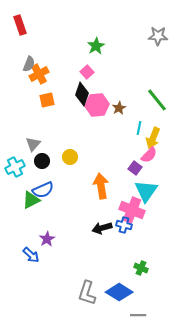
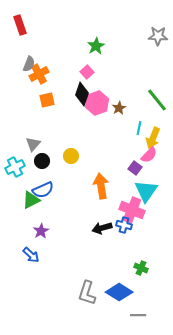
pink hexagon: moved 2 px up; rotated 15 degrees counterclockwise
yellow circle: moved 1 px right, 1 px up
purple star: moved 6 px left, 8 px up
